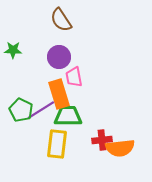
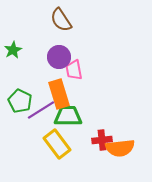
green star: rotated 30 degrees counterclockwise
pink trapezoid: moved 7 px up
green pentagon: moved 1 px left, 9 px up
yellow rectangle: rotated 44 degrees counterclockwise
